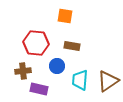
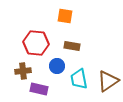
cyan trapezoid: moved 1 px left, 1 px up; rotated 15 degrees counterclockwise
